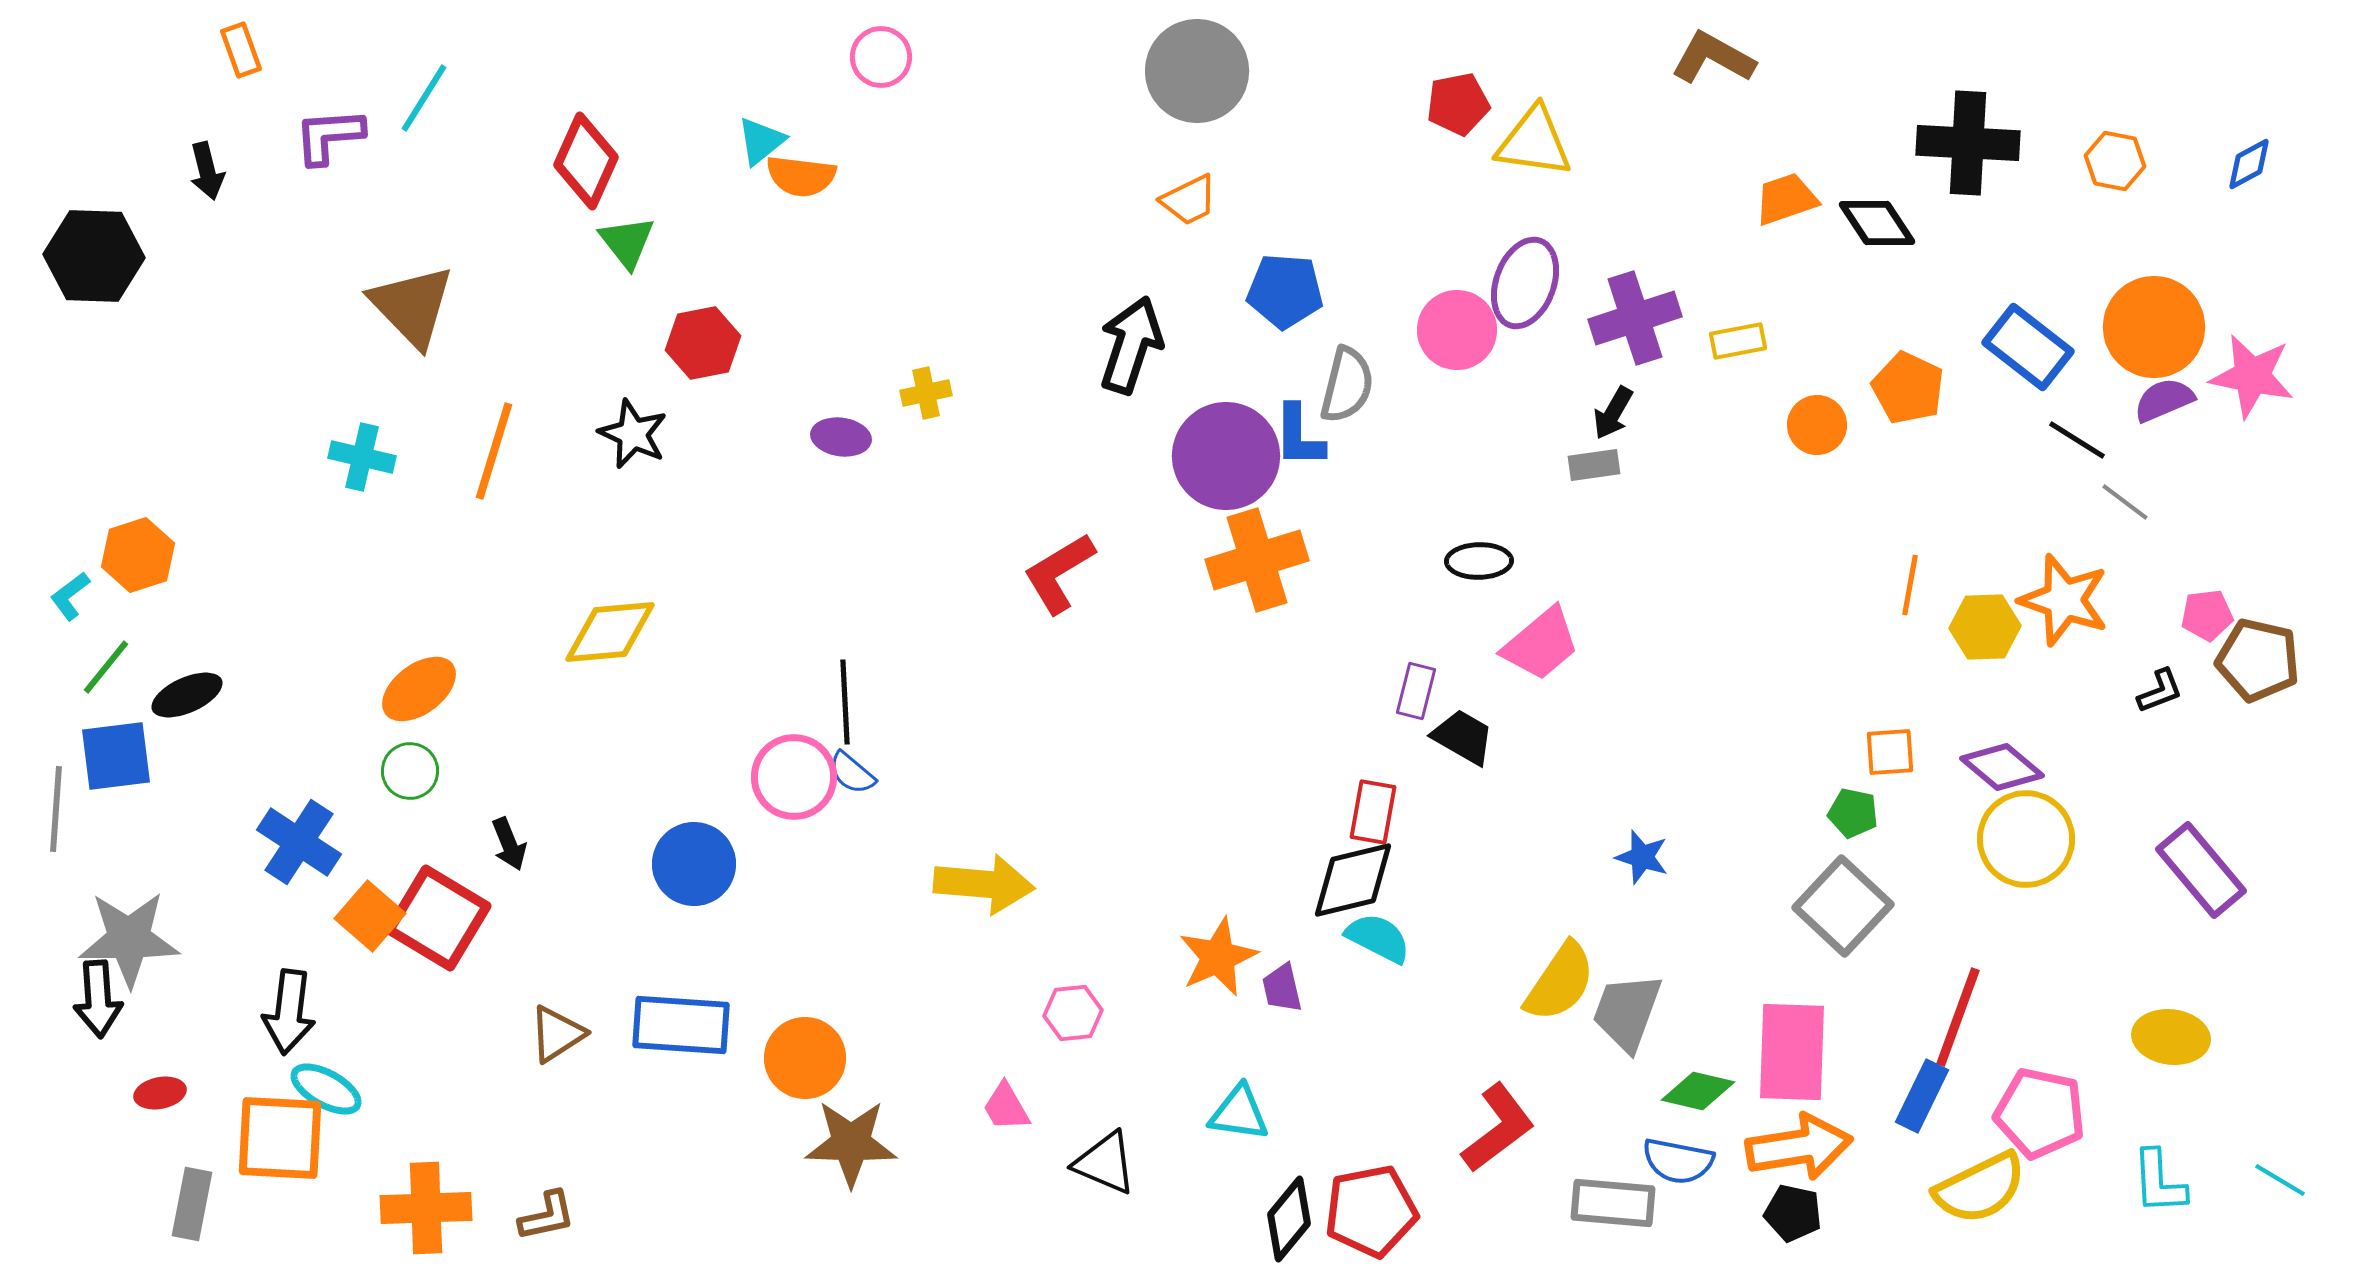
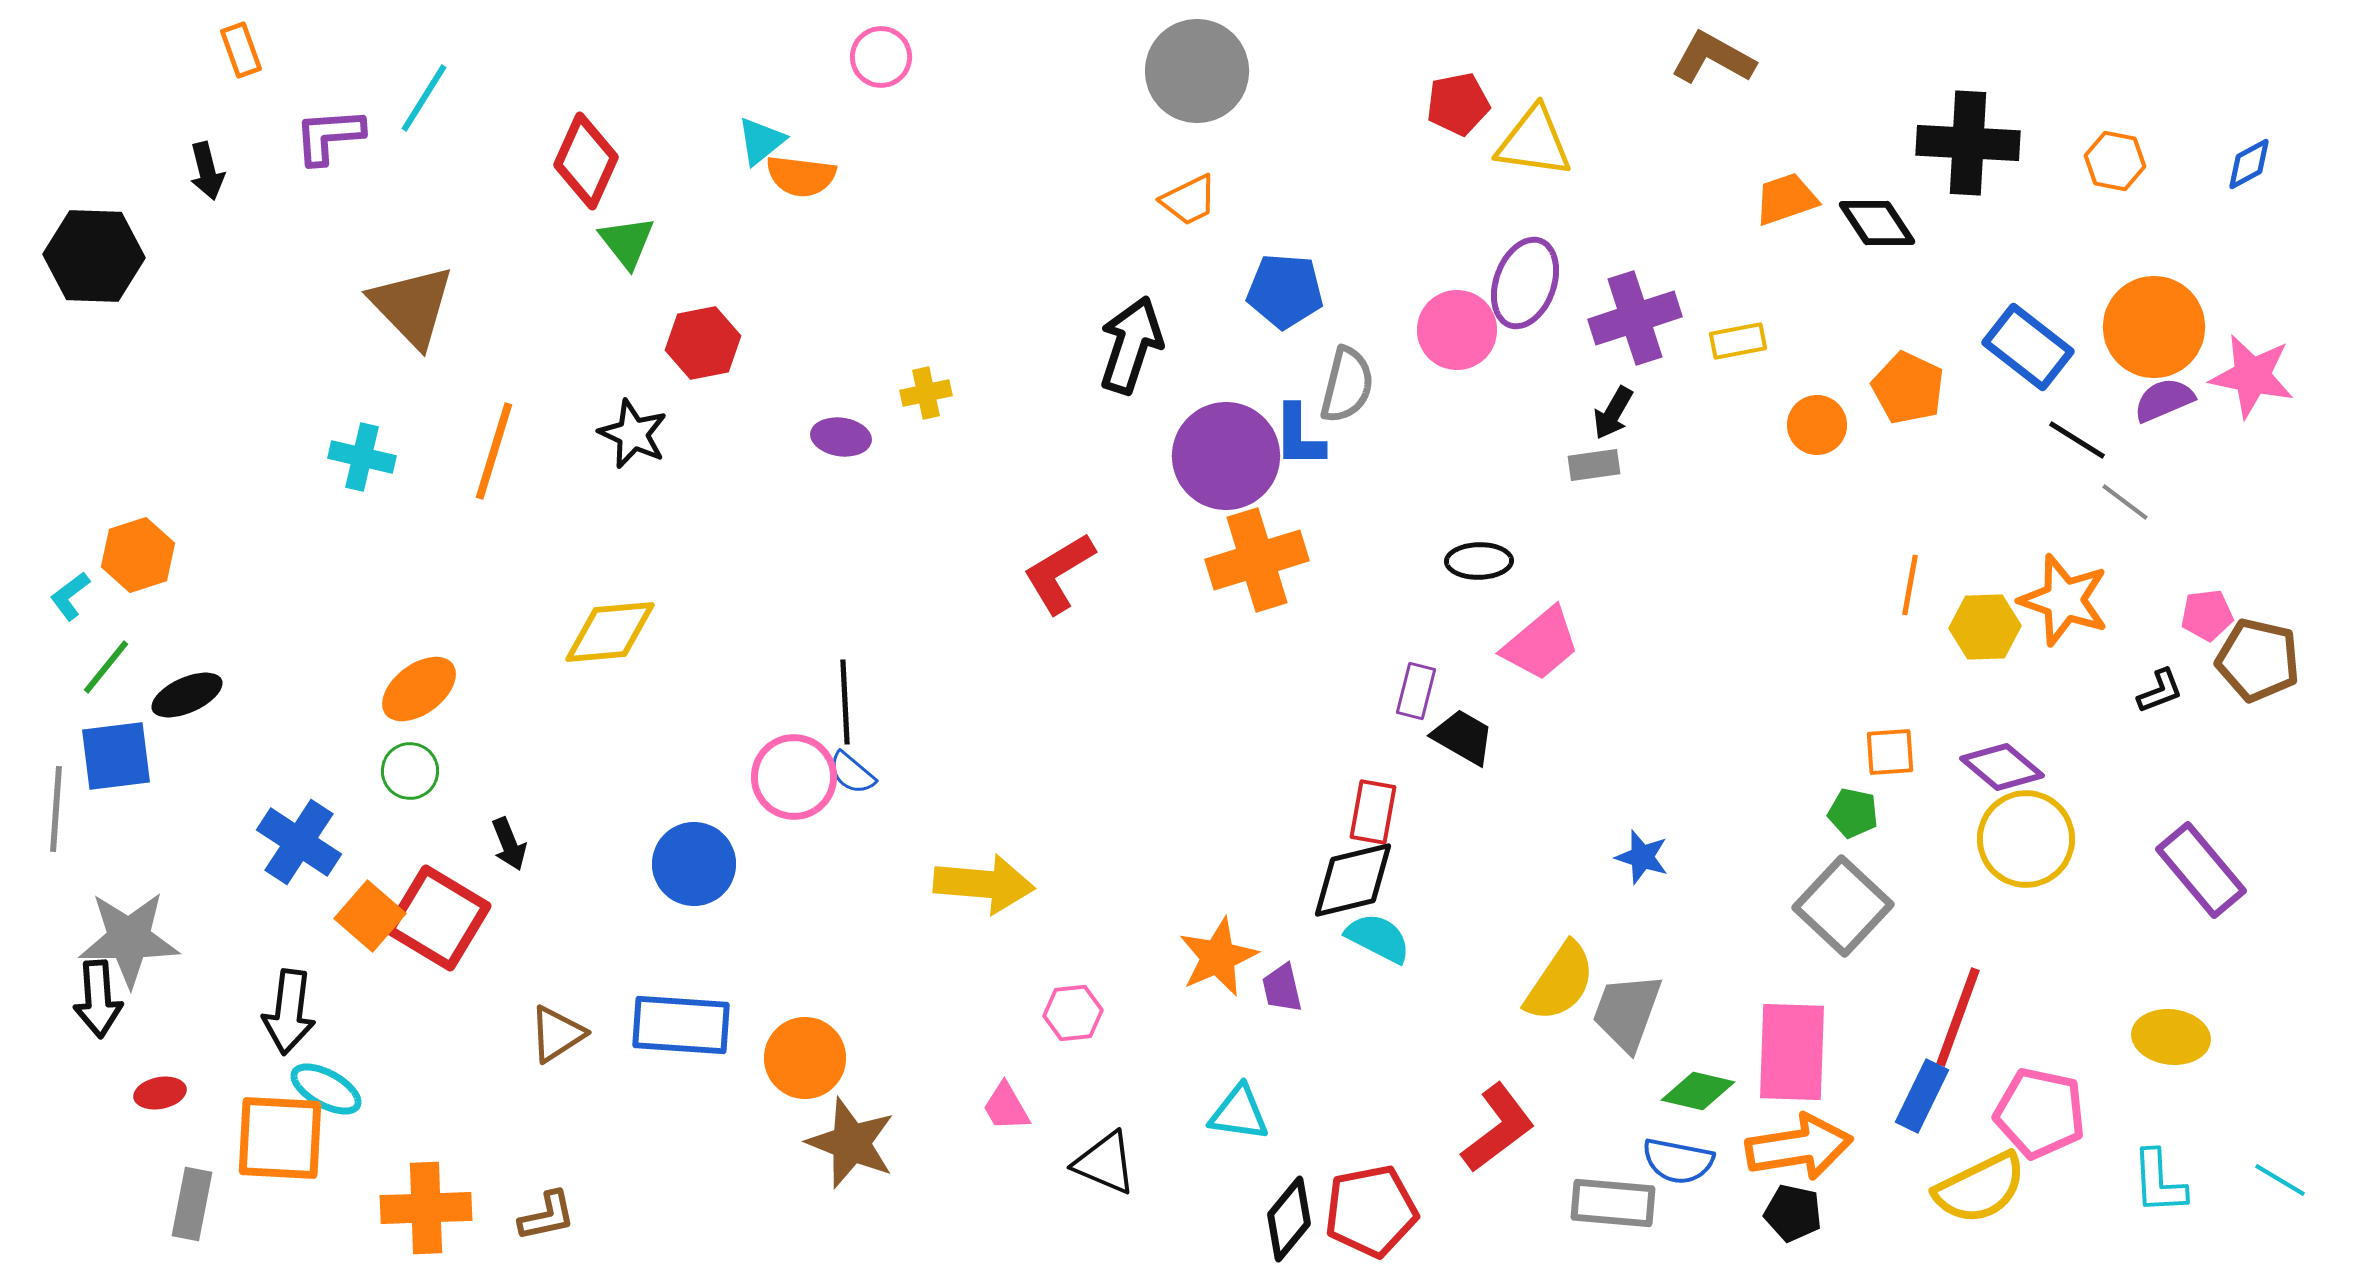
brown star at (851, 1143): rotated 20 degrees clockwise
